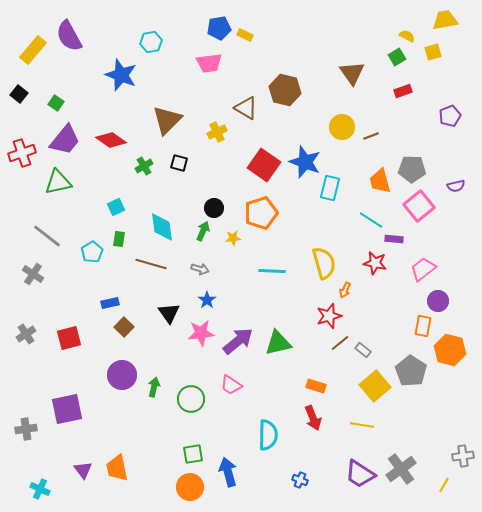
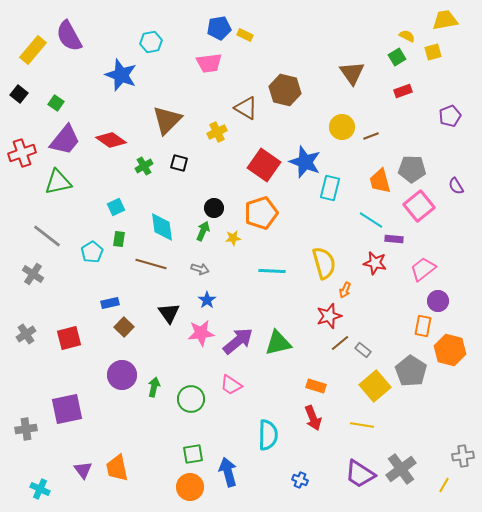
purple semicircle at (456, 186): rotated 72 degrees clockwise
